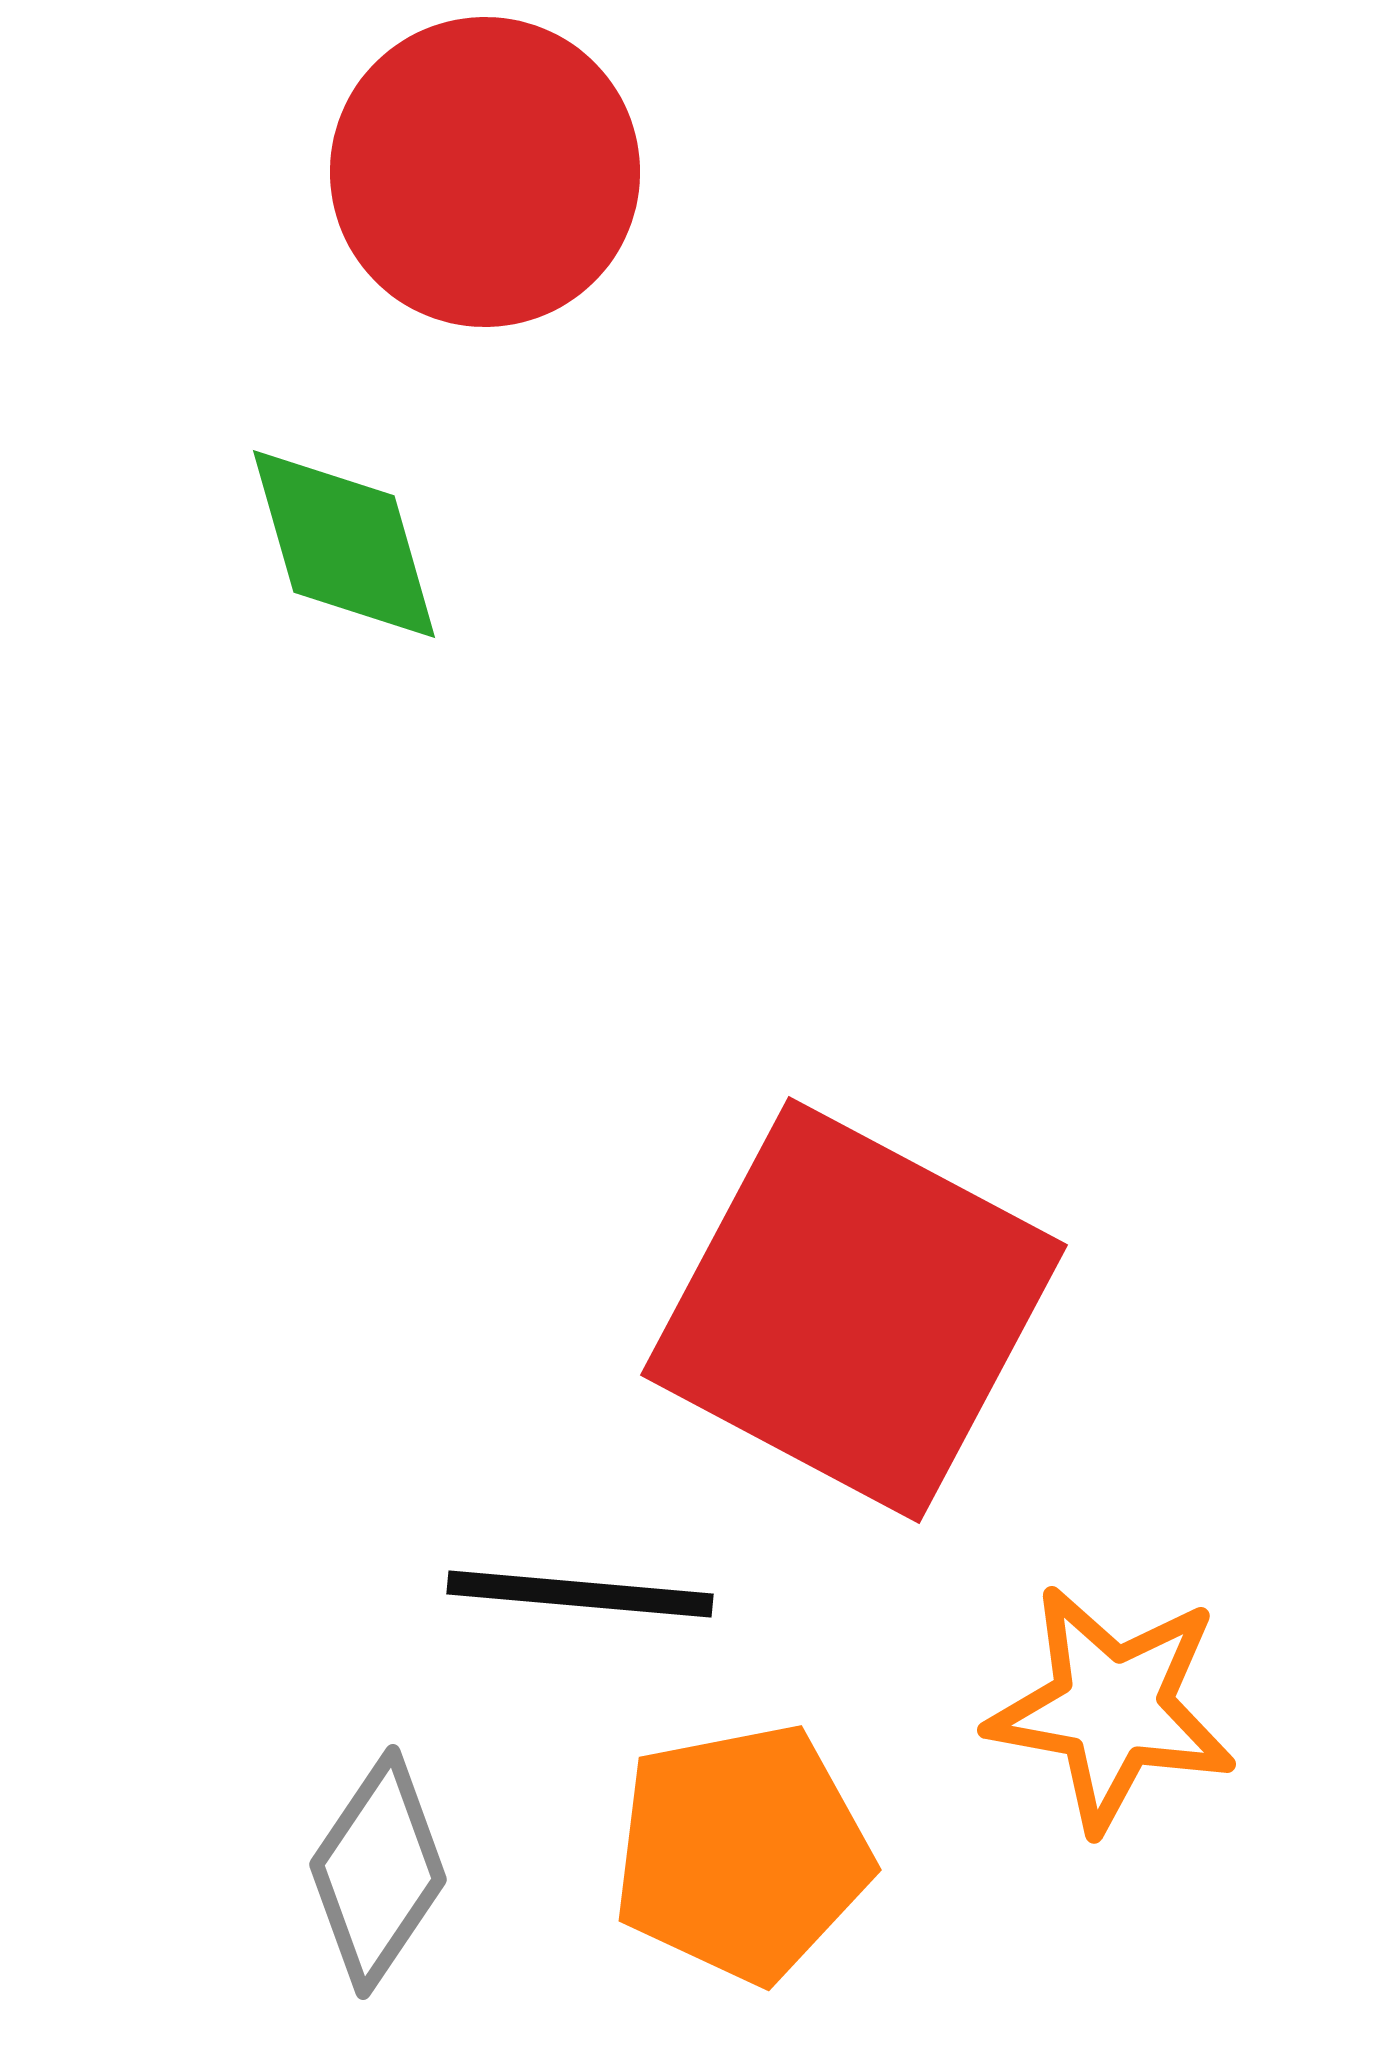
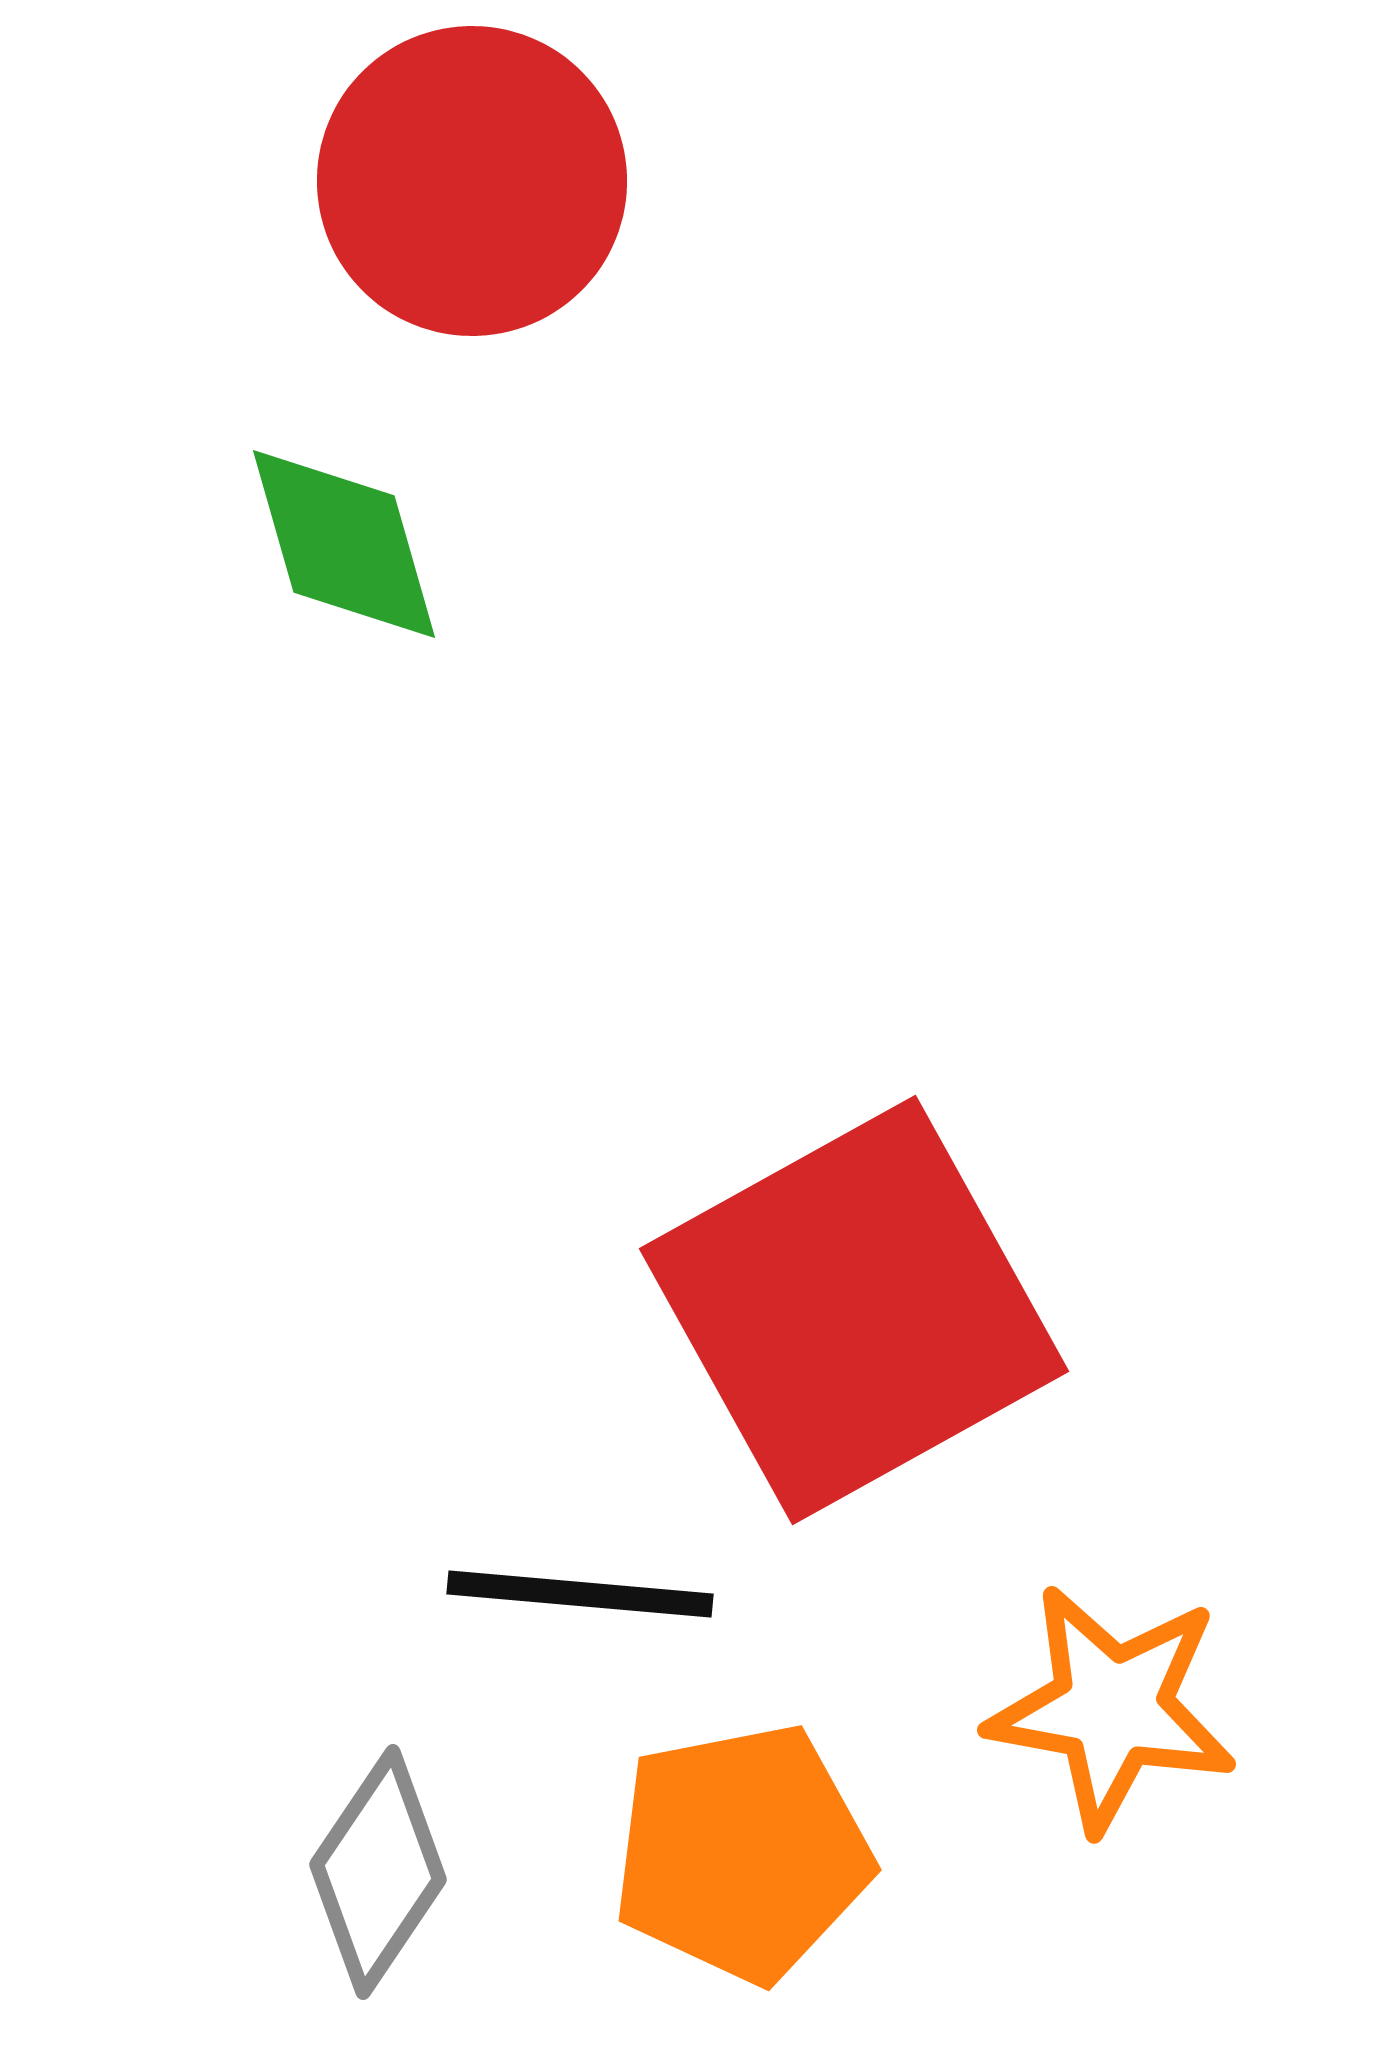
red circle: moved 13 px left, 9 px down
red square: rotated 33 degrees clockwise
